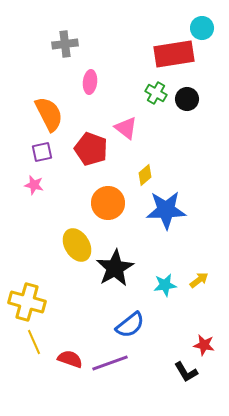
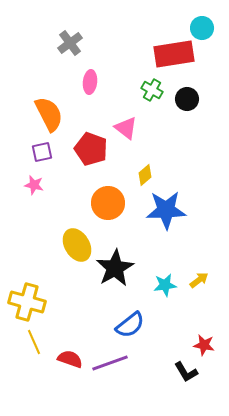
gray cross: moved 5 px right, 1 px up; rotated 30 degrees counterclockwise
green cross: moved 4 px left, 3 px up
